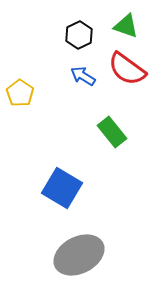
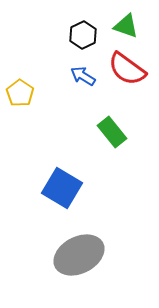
black hexagon: moved 4 px right
